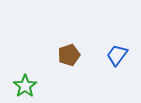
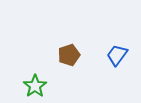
green star: moved 10 px right
